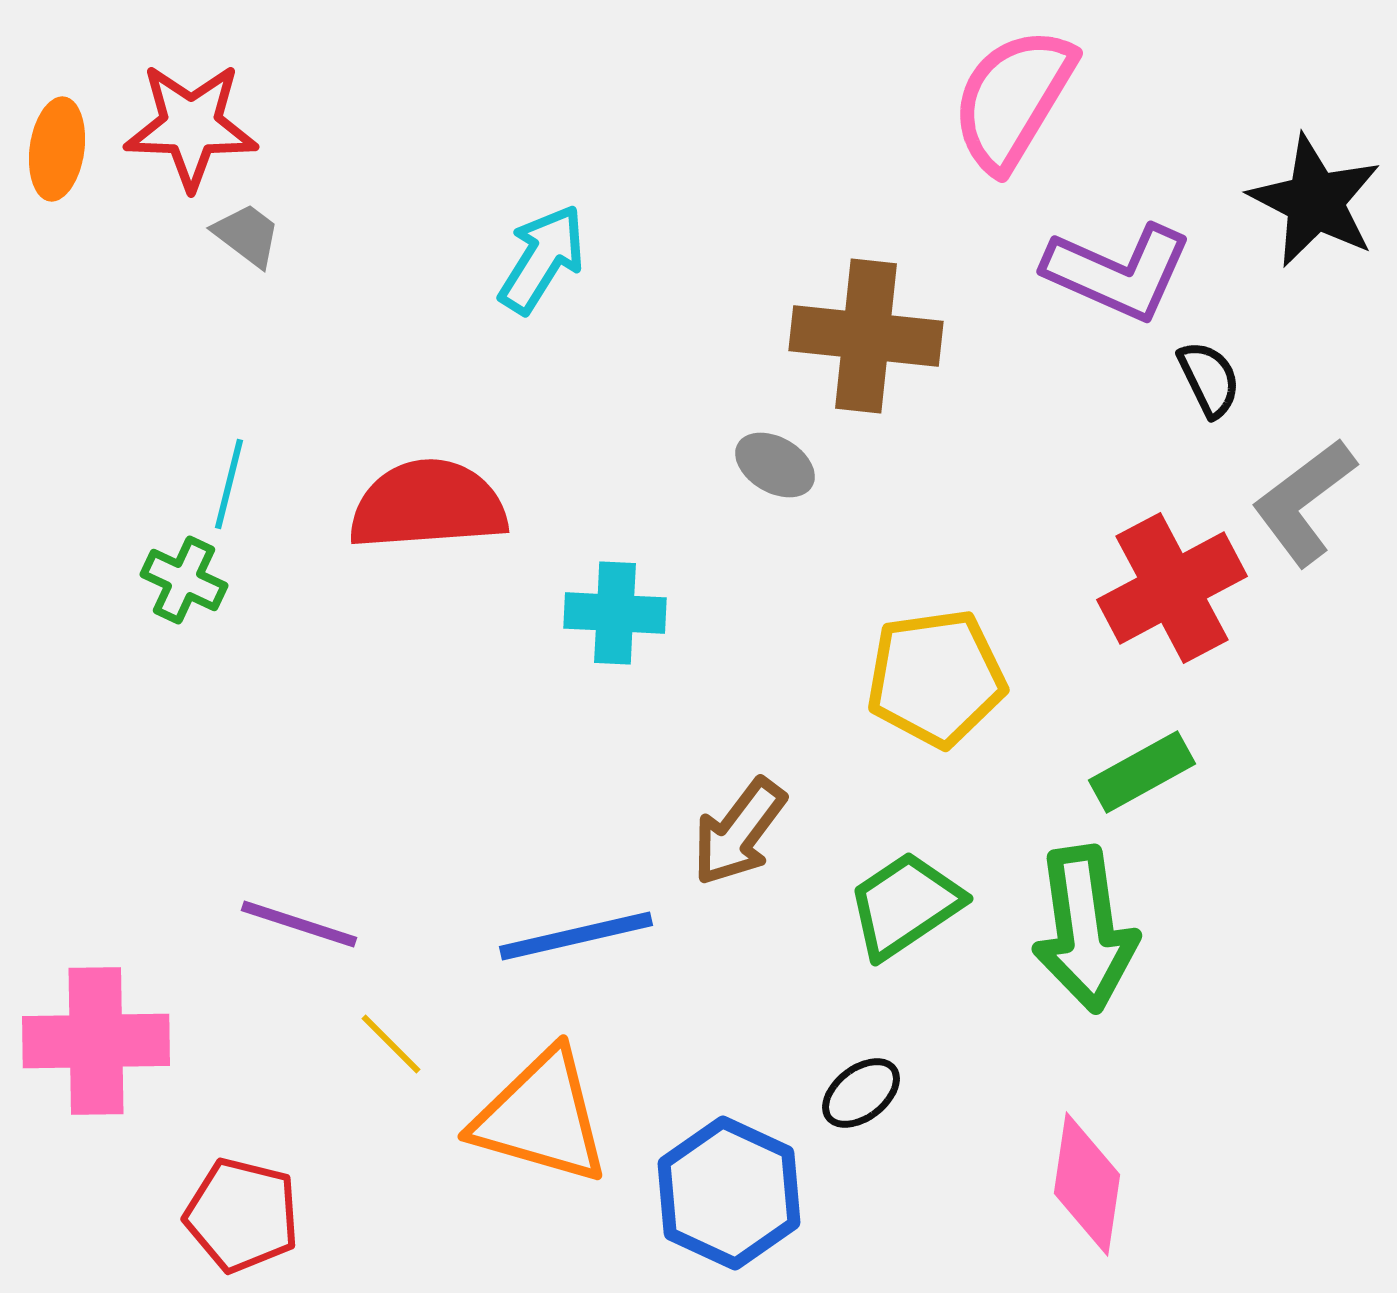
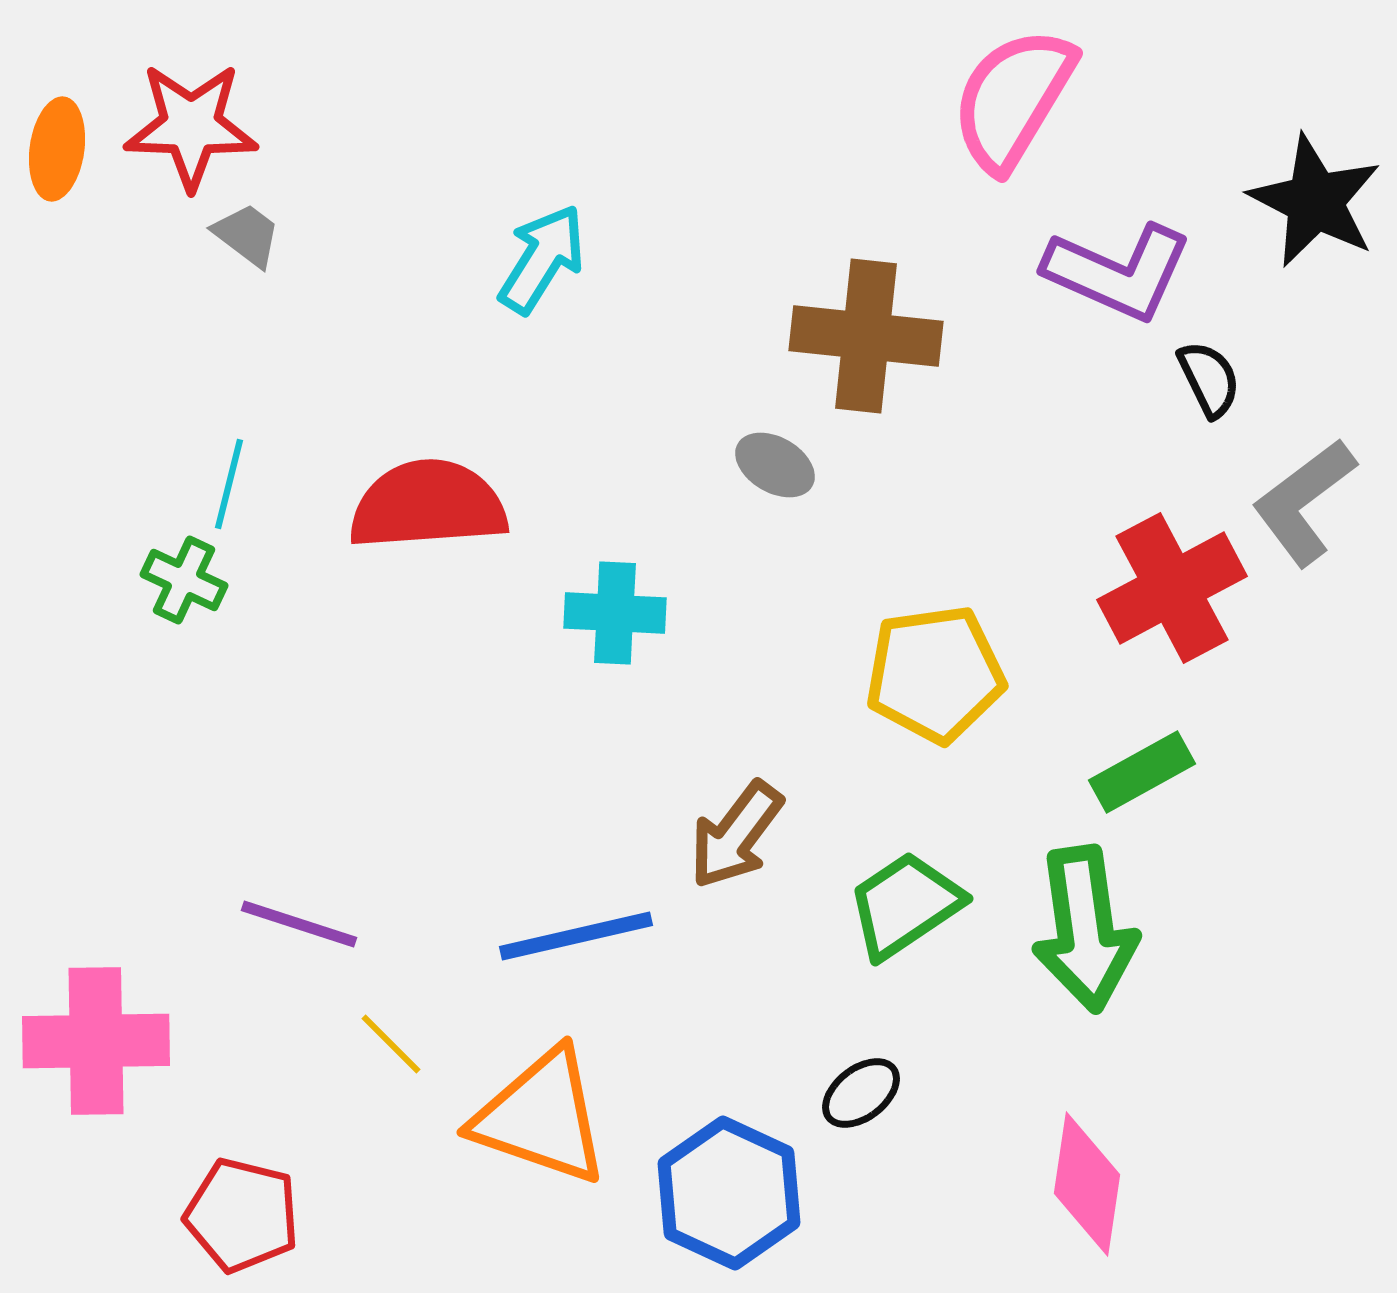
yellow pentagon: moved 1 px left, 4 px up
brown arrow: moved 3 px left, 3 px down
orange triangle: rotated 3 degrees clockwise
